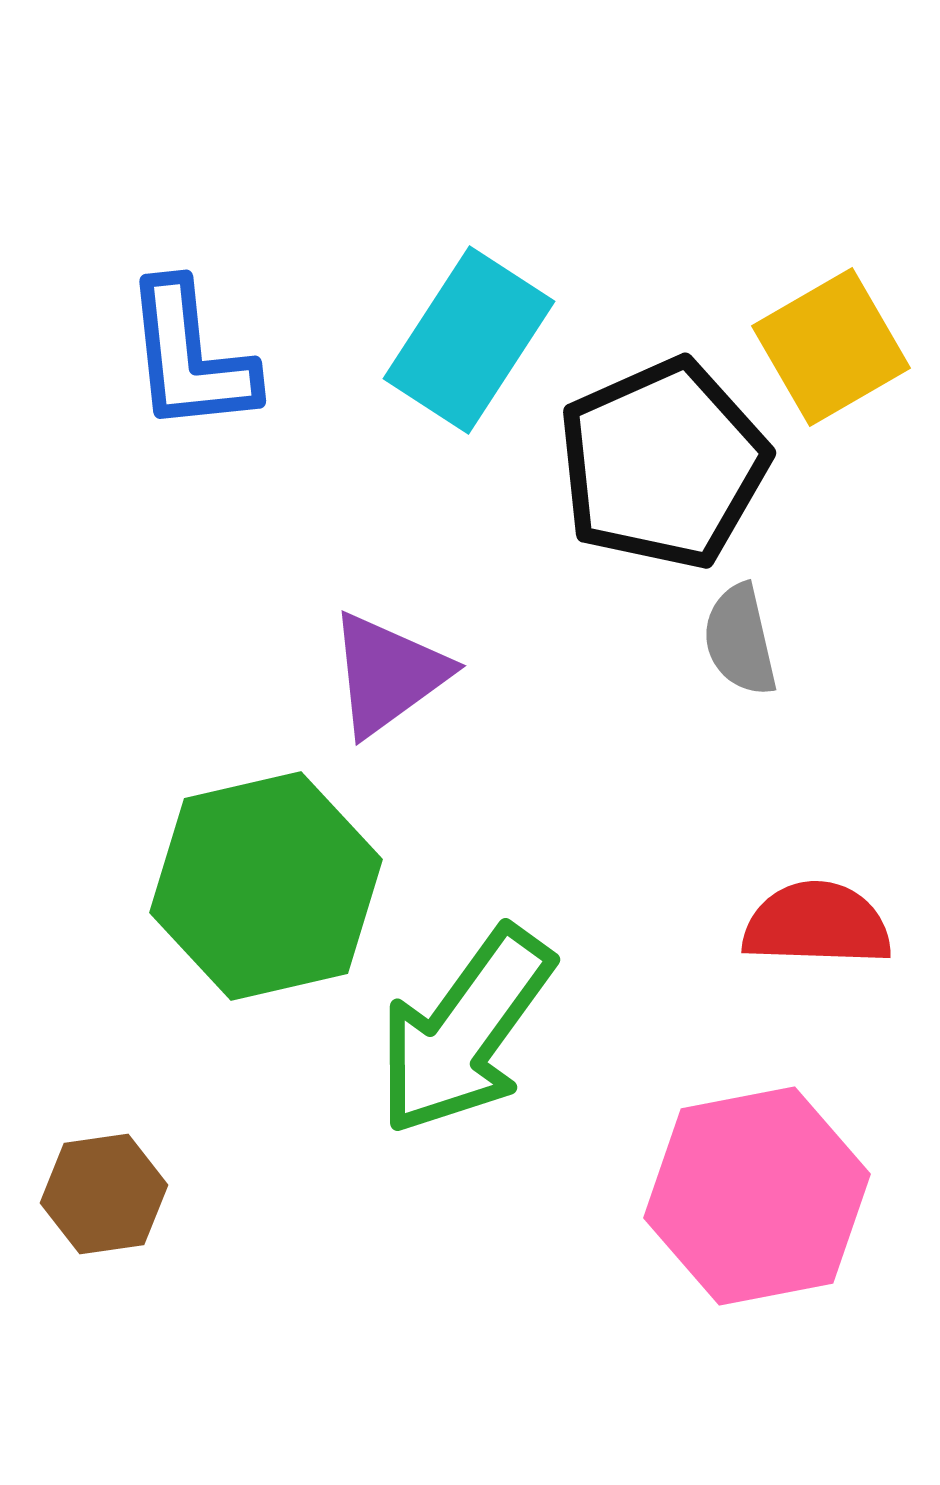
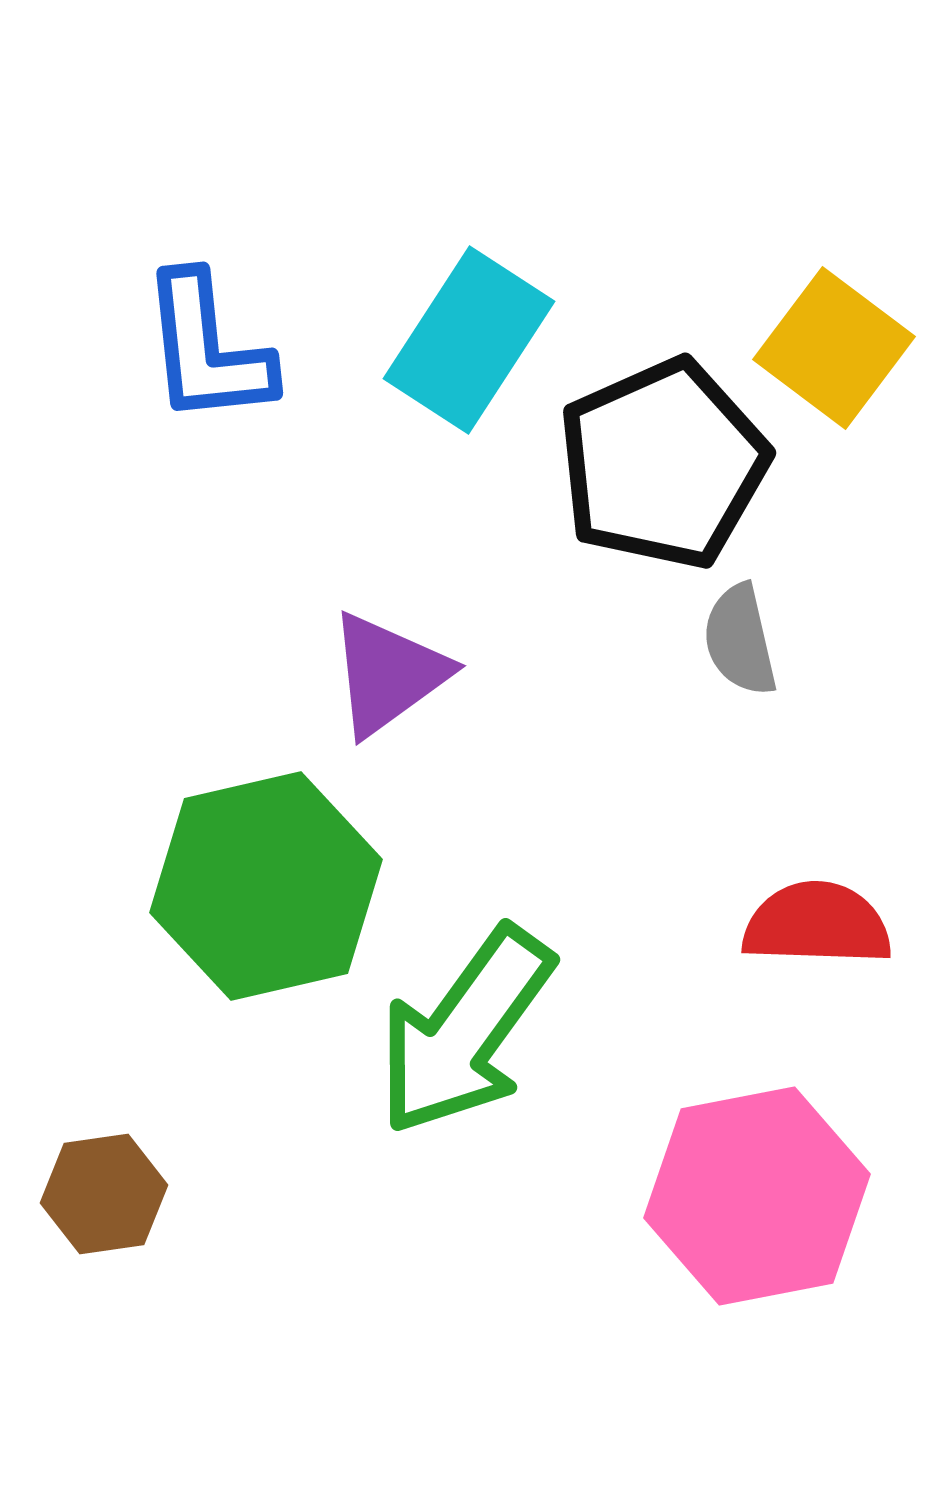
yellow square: moved 3 px right, 1 px down; rotated 23 degrees counterclockwise
blue L-shape: moved 17 px right, 8 px up
